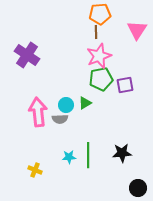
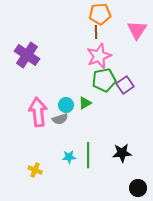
green pentagon: moved 3 px right, 1 px down
purple square: rotated 24 degrees counterclockwise
gray semicircle: rotated 14 degrees counterclockwise
